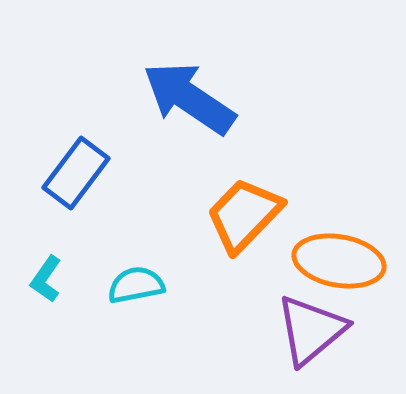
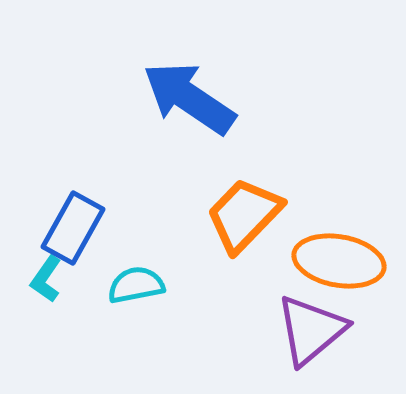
blue rectangle: moved 3 px left, 55 px down; rotated 8 degrees counterclockwise
